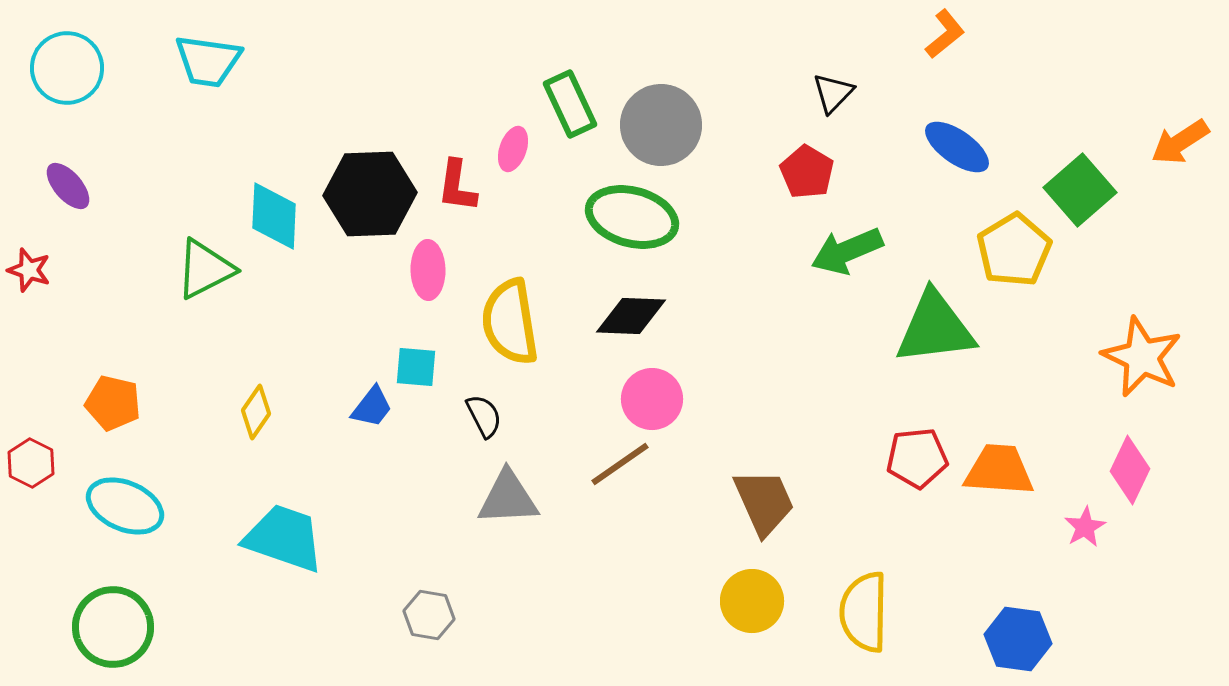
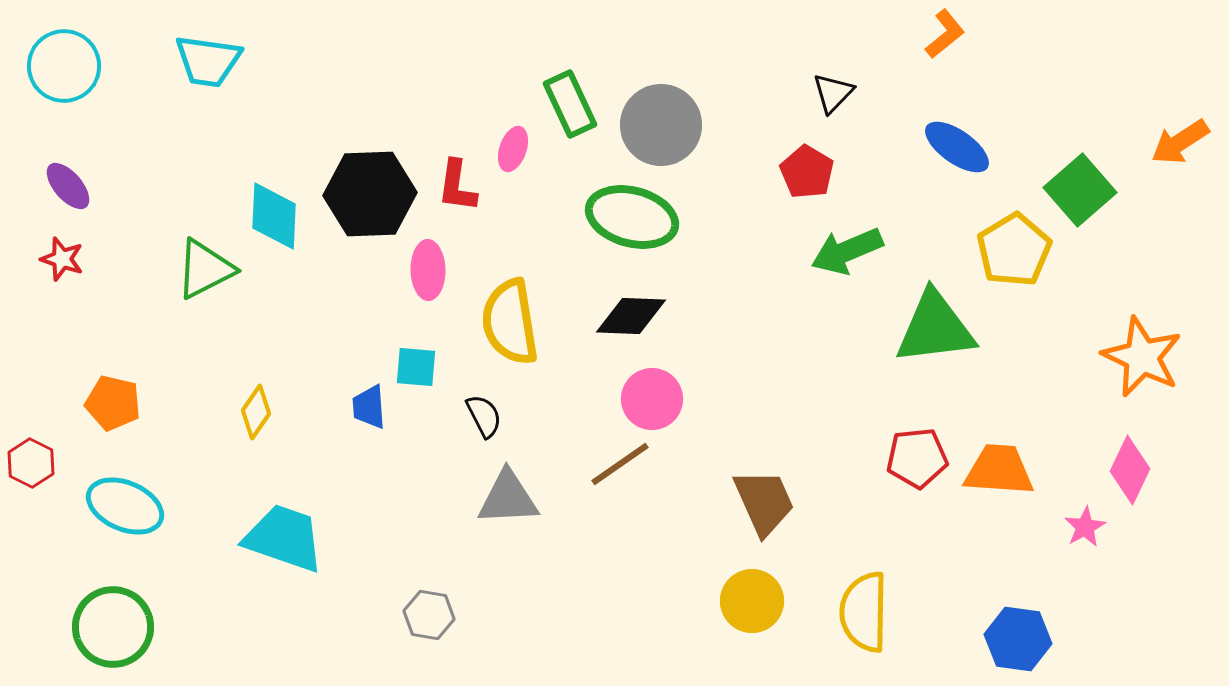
cyan circle at (67, 68): moved 3 px left, 2 px up
red star at (29, 270): moved 33 px right, 11 px up
blue trapezoid at (372, 407): moved 3 px left; rotated 138 degrees clockwise
